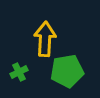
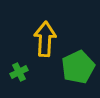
green pentagon: moved 11 px right, 4 px up; rotated 16 degrees counterclockwise
